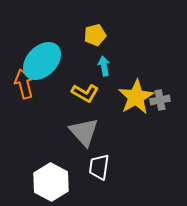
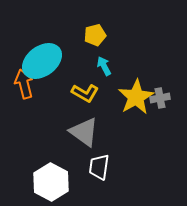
cyan ellipse: rotated 9 degrees clockwise
cyan arrow: rotated 18 degrees counterclockwise
gray cross: moved 2 px up
gray triangle: rotated 12 degrees counterclockwise
